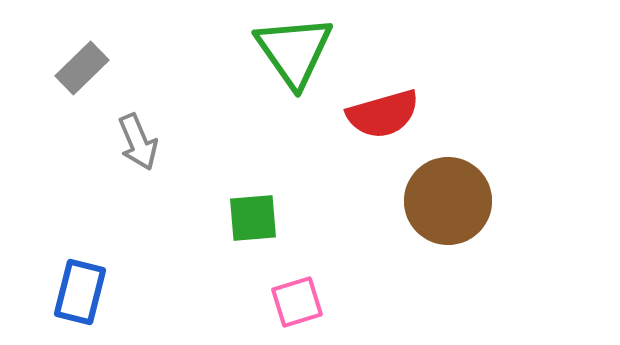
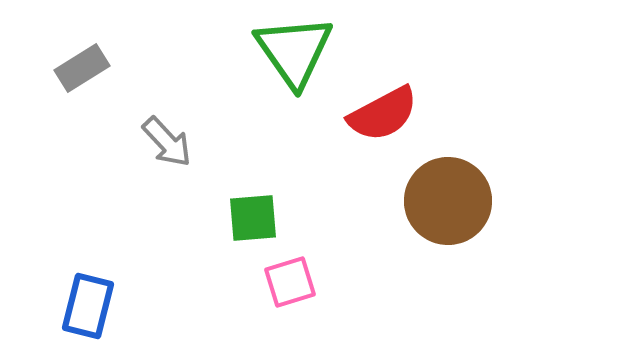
gray rectangle: rotated 12 degrees clockwise
red semicircle: rotated 12 degrees counterclockwise
gray arrow: moved 29 px right; rotated 20 degrees counterclockwise
blue rectangle: moved 8 px right, 14 px down
pink square: moved 7 px left, 20 px up
